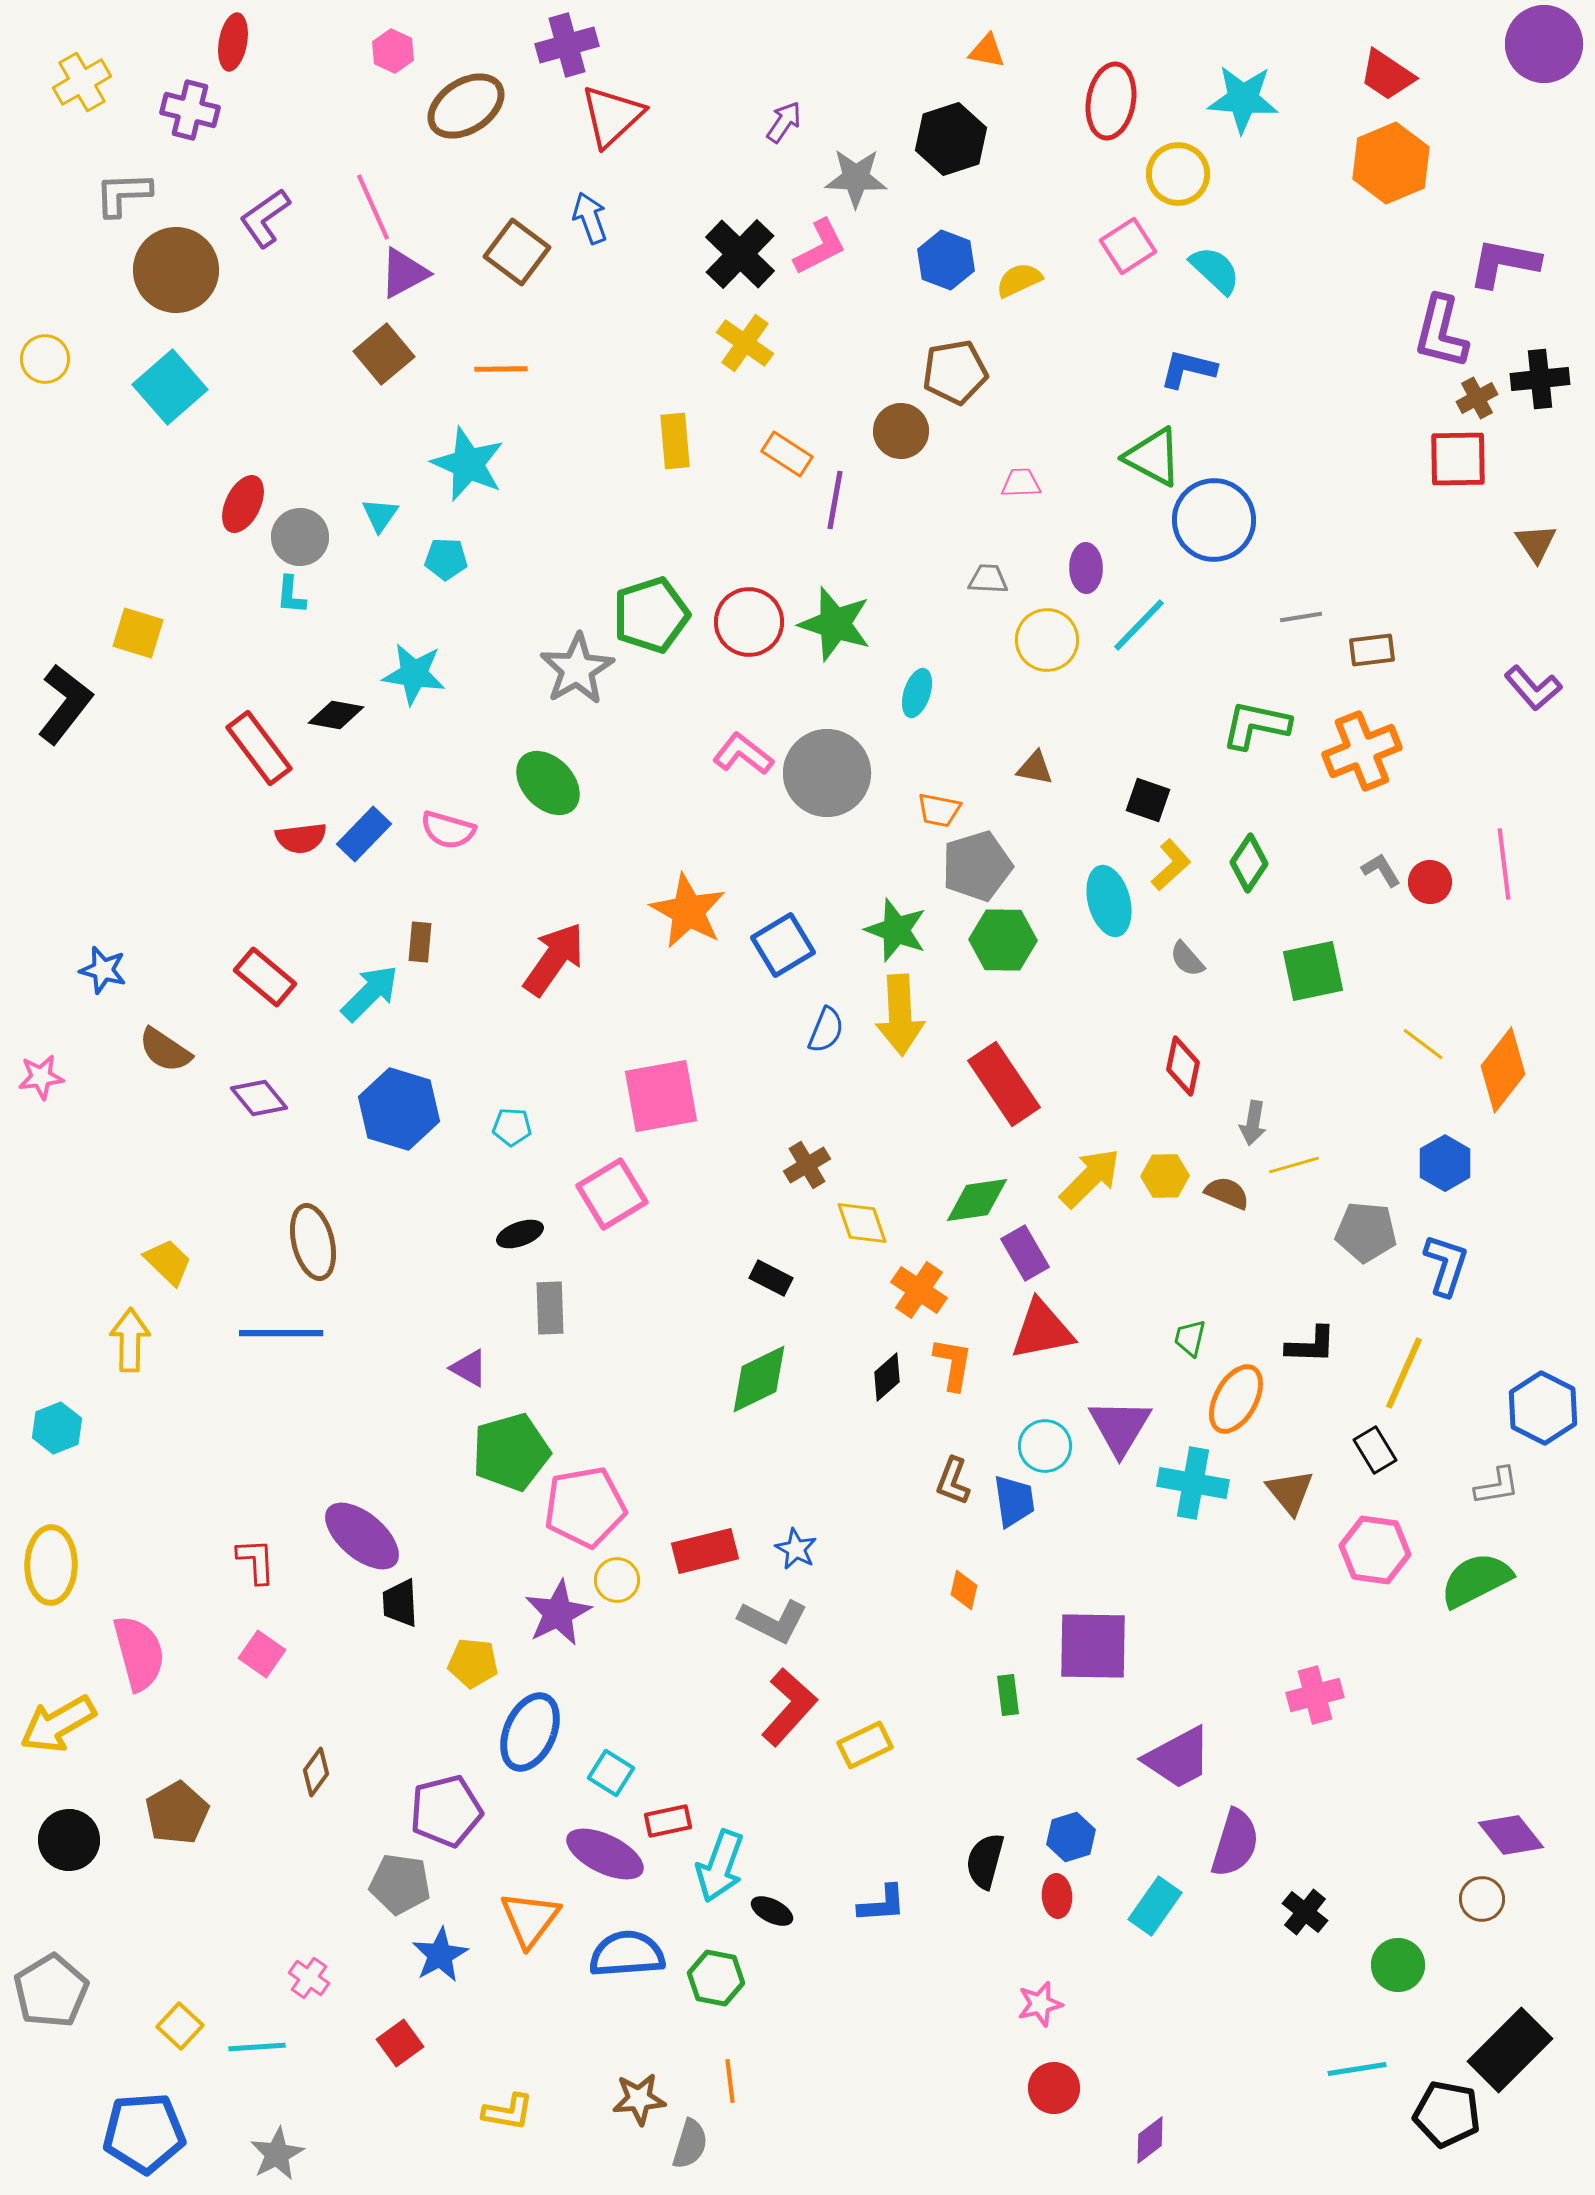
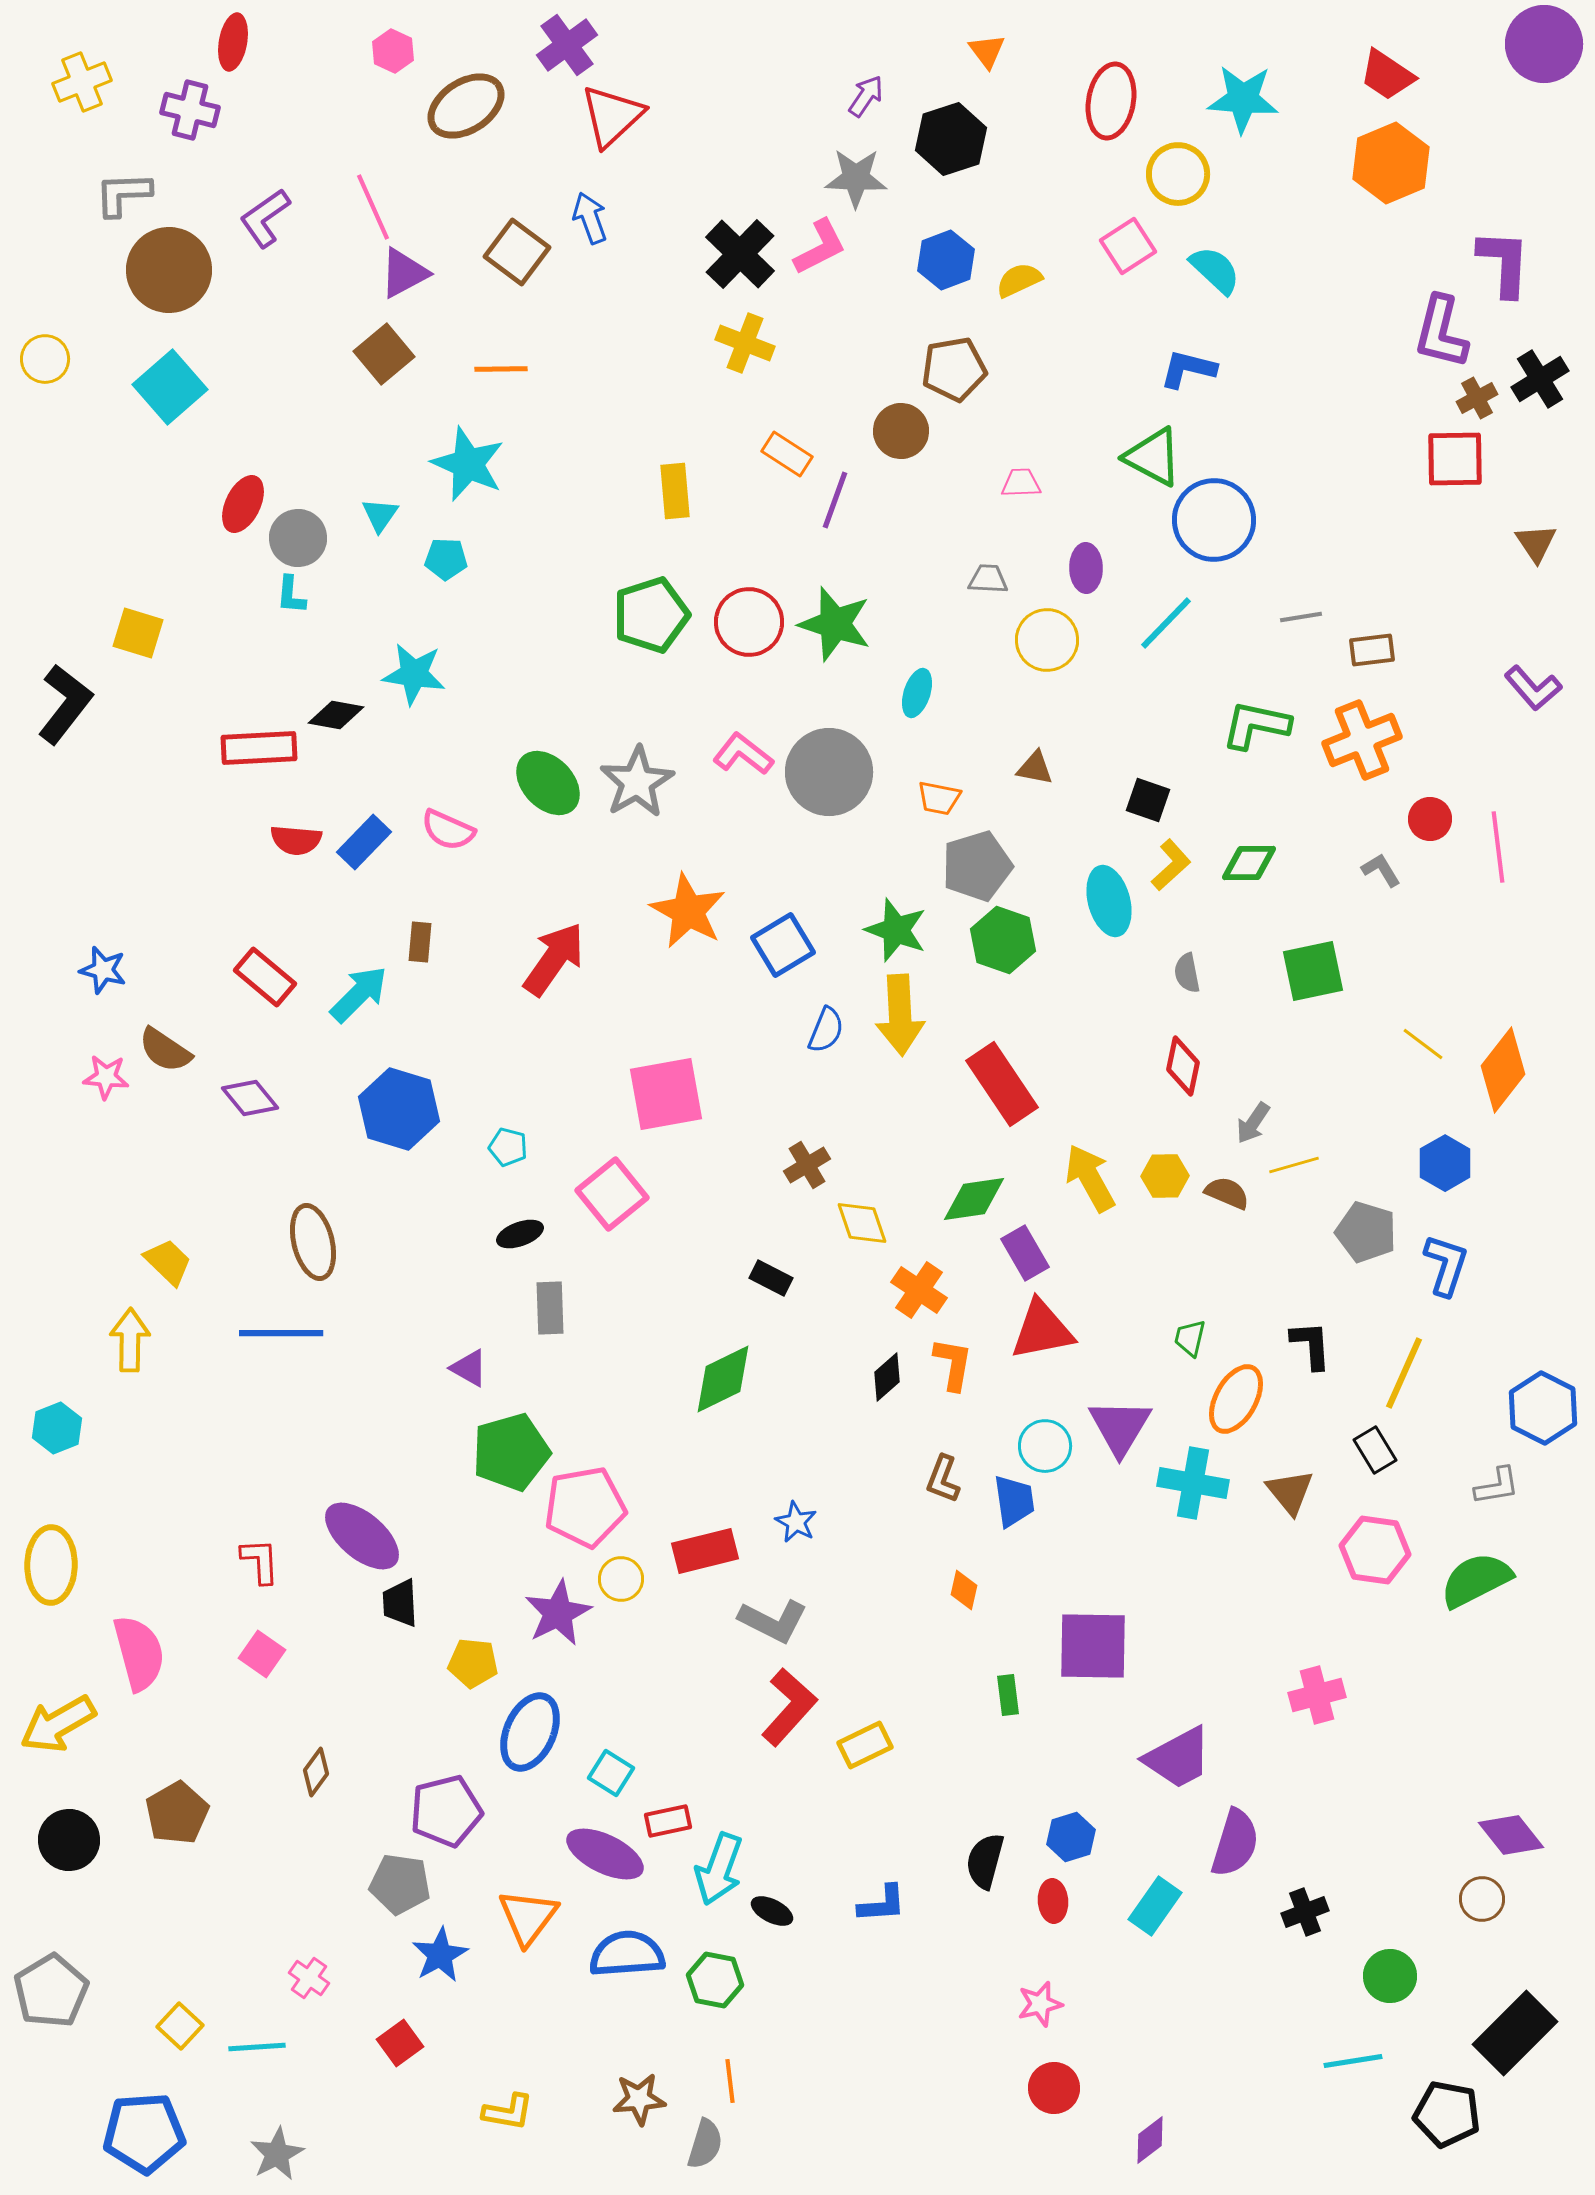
purple cross at (567, 45): rotated 20 degrees counterclockwise
orange triangle at (987, 51): rotated 42 degrees clockwise
yellow cross at (82, 82): rotated 8 degrees clockwise
purple arrow at (784, 122): moved 82 px right, 26 px up
blue hexagon at (946, 260): rotated 18 degrees clockwise
purple L-shape at (1504, 263): rotated 82 degrees clockwise
brown circle at (176, 270): moved 7 px left
yellow cross at (745, 343): rotated 14 degrees counterclockwise
brown pentagon at (955, 372): moved 1 px left, 3 px up
black cross at (1540, 379): rotated 26 degrees counterclockwise
yellow rectangle at (675, 441): moved 50 px down
red square at (1458, 459): moved 3 px left
purple line at (835, 500): rotated 10 degrees clockwise
gray circle at (300, 537): moved 2 px left, 1 px down
cyan line at (1139, 625): moved 27 px right, 2 px up
gray star at (577, 669): moved 60 px right, 113 px down
red rectangle at (259, 748): rotated 56 degrees counterclockwise
orange cross at (1362, 751): moved 11 px up
gray circle at (827, 773): moved 2 px right, 1 px up
orange trapezoid at (939, 810): moved 12 px up
pink semicircle at (448, 830): rotated 8 degrees clockwise
blue rectangle at (364, 834): moved 8 px down
red semicircle at (301, 838): moved 5 px left, 2 px down; rotated 12 degrees clockwise
green diamond at (1249, 863): rotated 56 degrees clockwise
pink line at (1504, 864): moved 6 px left, 17 px up
red circle at (1430, 882): moved 63 px up
green hexagon at (1003, 940): rotated 18 degrees clockwise
gray semicircle at (1187, 959): moved 14 px down; rotated 30 degrees clockwise
cyan arrow at (370, 993): moved 11 px left, 1 px down
pink star at (41, 1077): moved 65 px right; rotated 12 degrees clockwise
red rectangle at (1004, 1084): moved 2 px left
pink square at (661, 1096): moved 5 px right, 2 px up
purple diamond at (259, 1098): moved 9 px left
gray arrow at (1253, 1123): rotated 24 degrees clockwise
cyan pentagon at (512, 1127): moved 4 px left, 20 px down; rotated 12 degrees clockwise
yellow arrow at (1090, 1178): rotated 74 degrees counterclockwise
pink square at (612, 1194): rotated 8 degrees counterclockwise
green diamond at (977, 1200): moved 3 px left, 1 px up
gray pentagon at (1366, 1232): rotated 12 degrees clockwise
black L-shape at (1311, 1345): rotated 96 degrees counterclockwise
green diamond at (759, 1379): moved 36 px left
brown L-shape at (953, 1481): moved 10 px left, 2 px up
blue star at (796, 1549): moved 27 px up
red L-shape at (256, 1561): moved 4 px right
yellow circle at (617, 1580): moved 4 px right, 1 px up
pink cross at (1315, 1695): moved 2 px right
cyan arrow at (720, 1866): moved 1 px left, 3 px down
red ellipse at (1057, 1896): moved 4 px left, 5 px down
black cross at (1305, 1912): rotated 30 degrees clockwise
orange triangle at (530, 1919): moved 2 px left, 2 px up
green circle at (1398, 1965): moved 8 px left, 11 px down
green hexagon at (716, 1978): moved 1 px left, 2 px down
black rectangle at (1510, 2050): moved 5 px right, 17 px up
cyan line at (1357, 2069): moved 4 px left, 8 px up
gray semicircle at (690, 2144): moved 15 px right
